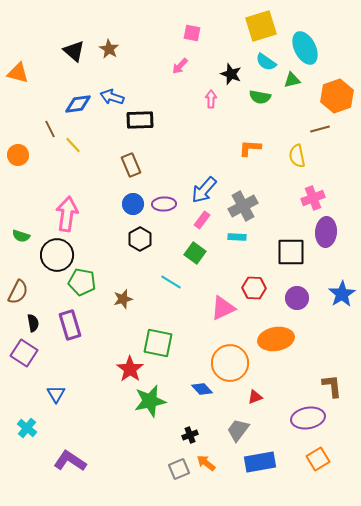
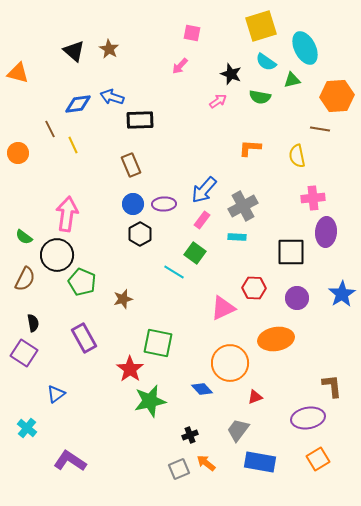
orange hexagon at (337, 96): rotated 16 degrees clockwise
pink arrow at (211, 99): moved 7 px right, 2 px down; rotated 54 degrees clockwise
brown line at (320, 129): rotated 24 degrees clockwise
yellow line at (73, 145): rotated 18 degrees clockwise
orange circle at (18, 155): moved 2 px up
pink cross at (313, 198): rotated 15 degrees clockwise
green semicircle at (21, 236): moved 3 px right, 1 px down; rotated 18 degrees clockwise
black hexagon at (140, 239): moved 5 px up
green pentagon at (82, 282): rotated 12 degrees clockwise
cyan line at (171, 282): moved 3 px right, 10 px up
brown semicircle at (18, 292): moved 7 px right, 13 px up
purple rectangle at (70, 325): moved 14 px right, 13 px down; rotated 12 degrees counterclockwise
blue triangle at (56, 394): rotated 24 degrees clockwise
blue rectangle at (260, 462): rotated 20 degrees clockwise
